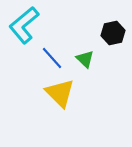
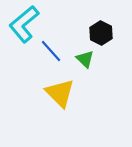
cyan L-shape: moved 1 px up
black hexagon: moved 12 px left; rotated 20 degrees counterclockwise
blue line: moved 1 px left, 7 px up
